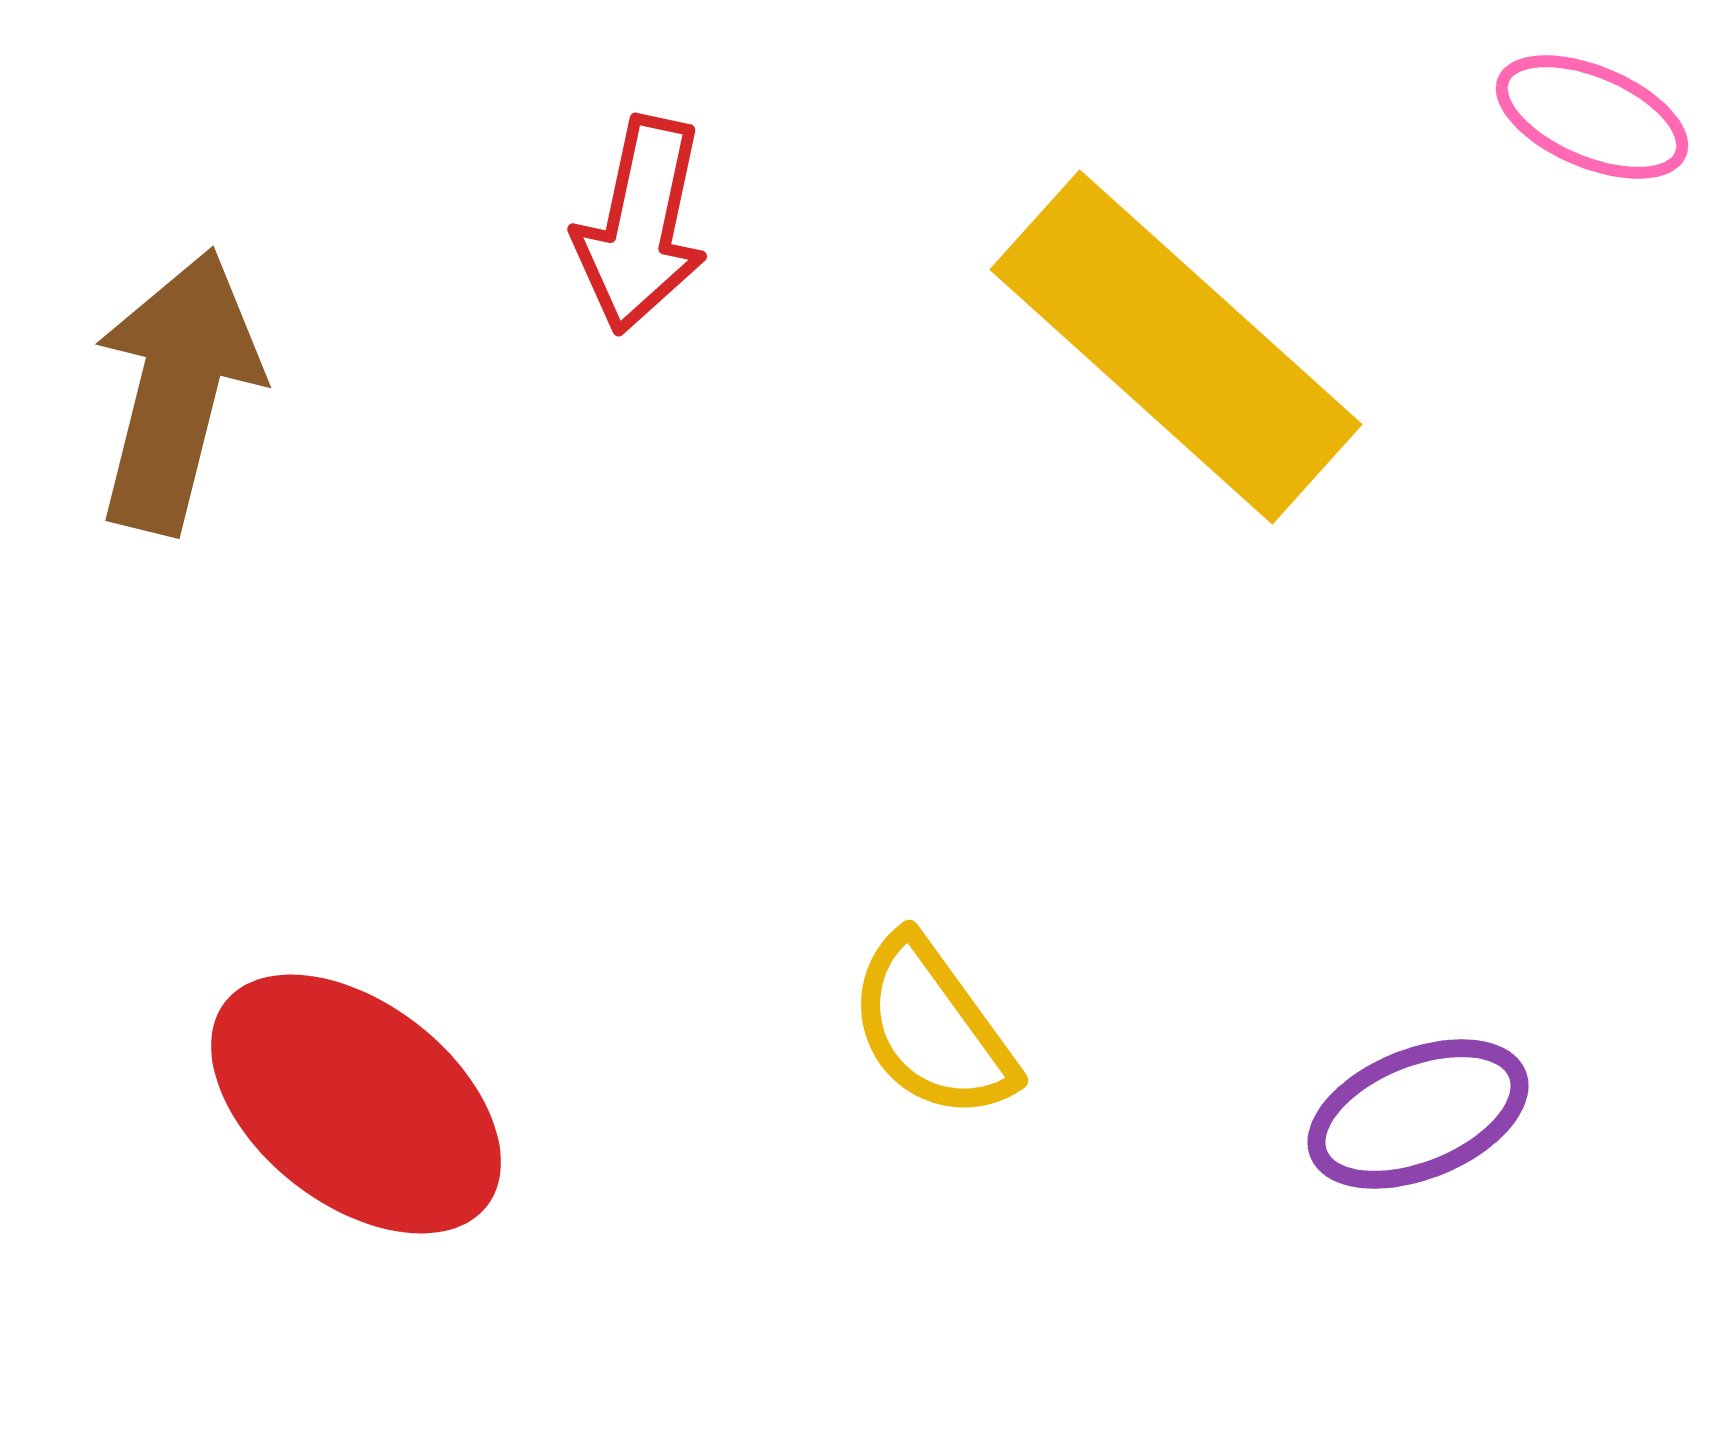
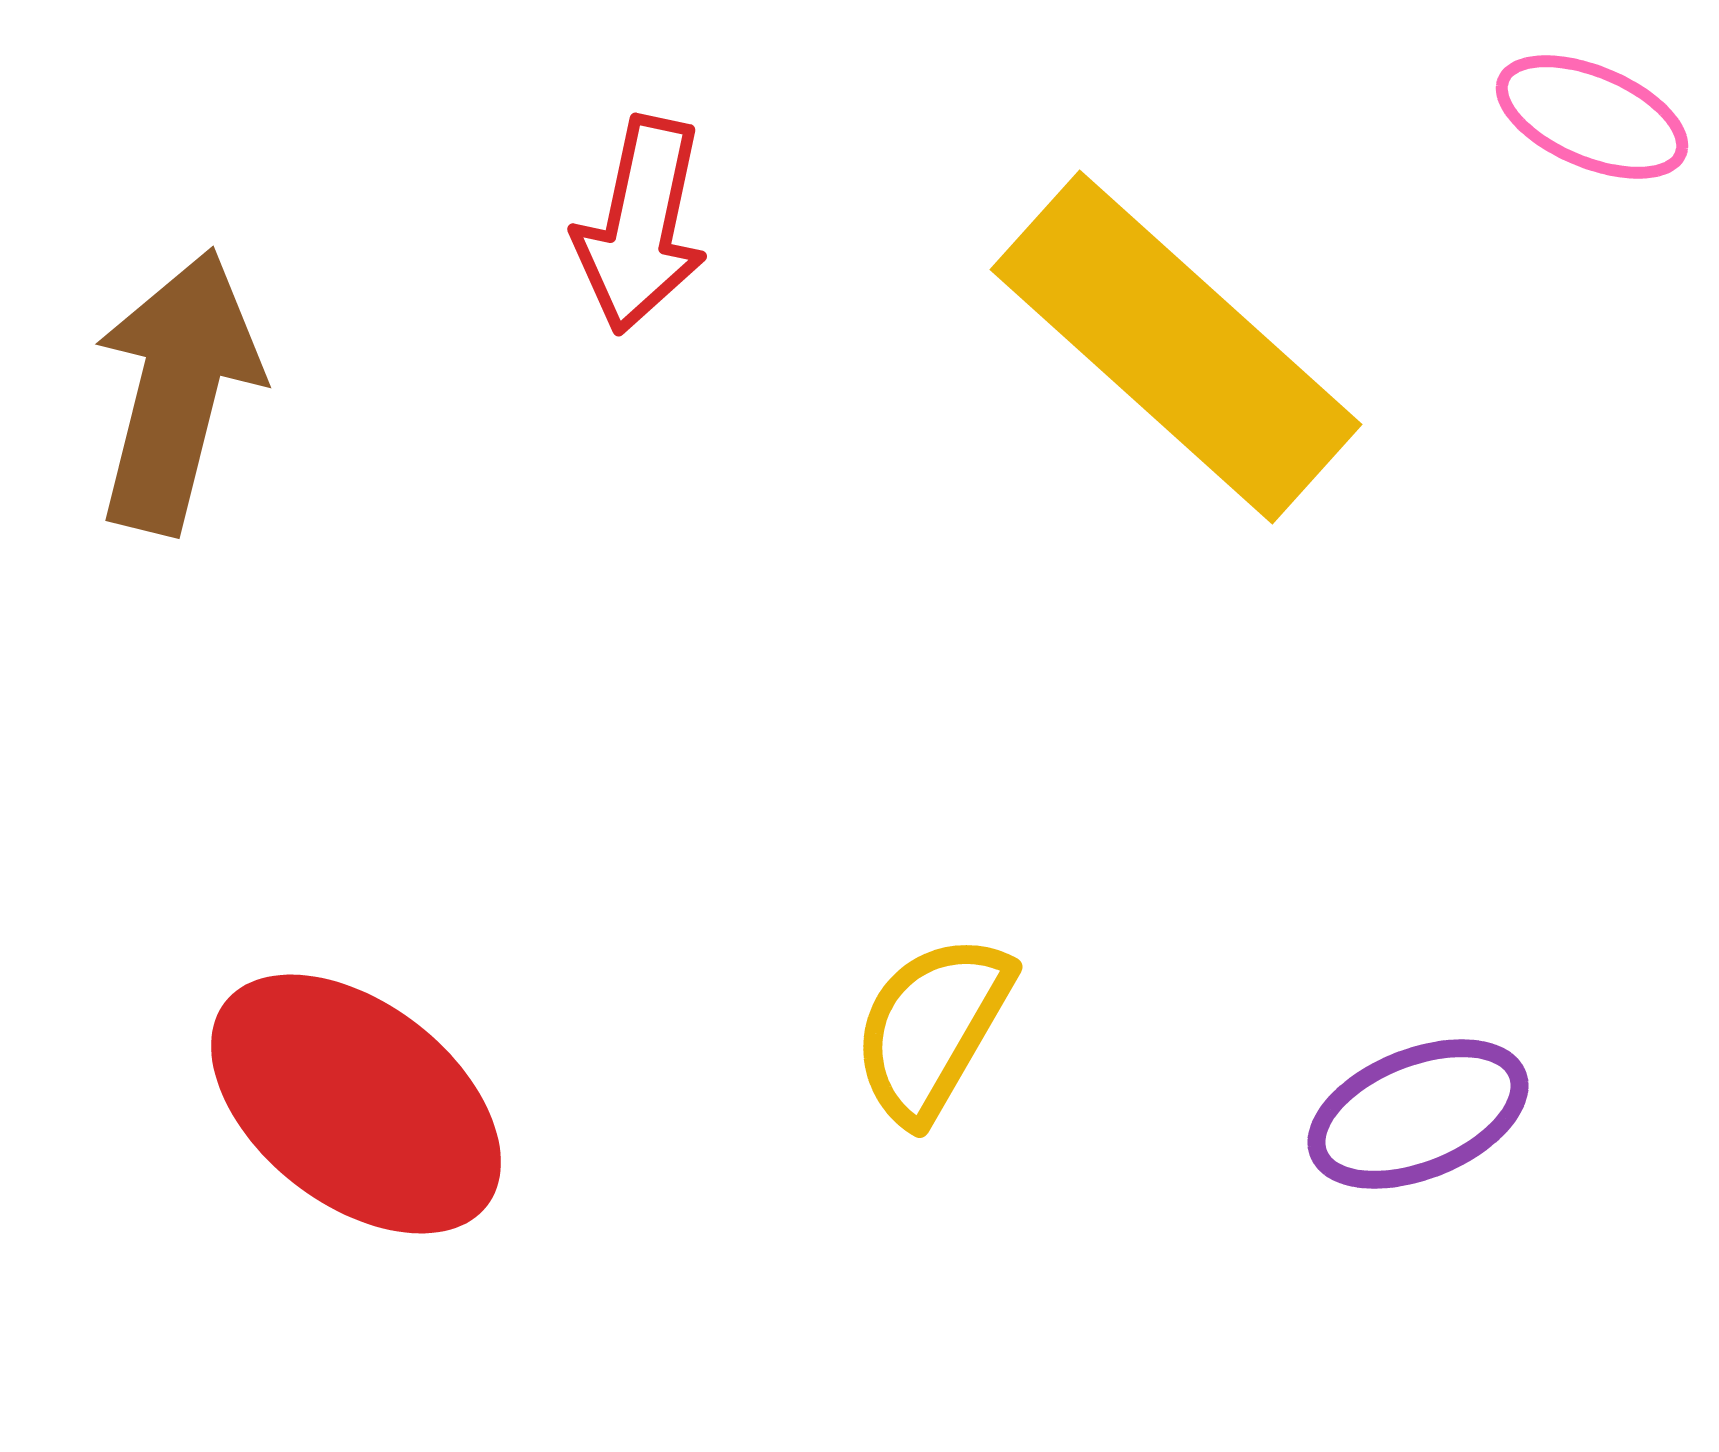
yellow semicircle: rotated 66 degrees clockwise
